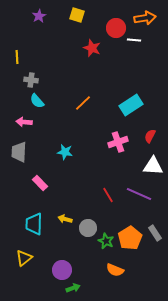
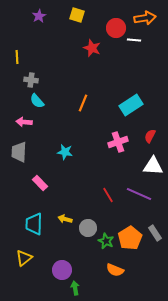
orange line: rotated 24 degrees counterclockwise
green arrow: moved 2 px right; rotated 80 degrees counterclockwise
